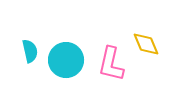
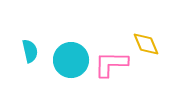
cyan circle: moved 5 px right
pink L-shape: rotated 78 degrees clockwise
